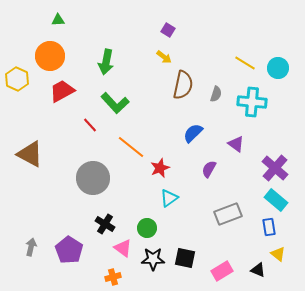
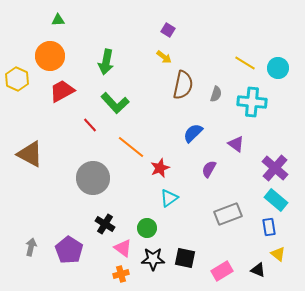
orange cross: moved 8 px right, 3 px up
